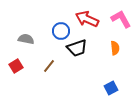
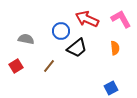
black trapezoid: rotated 20 degrees counterclockwise
